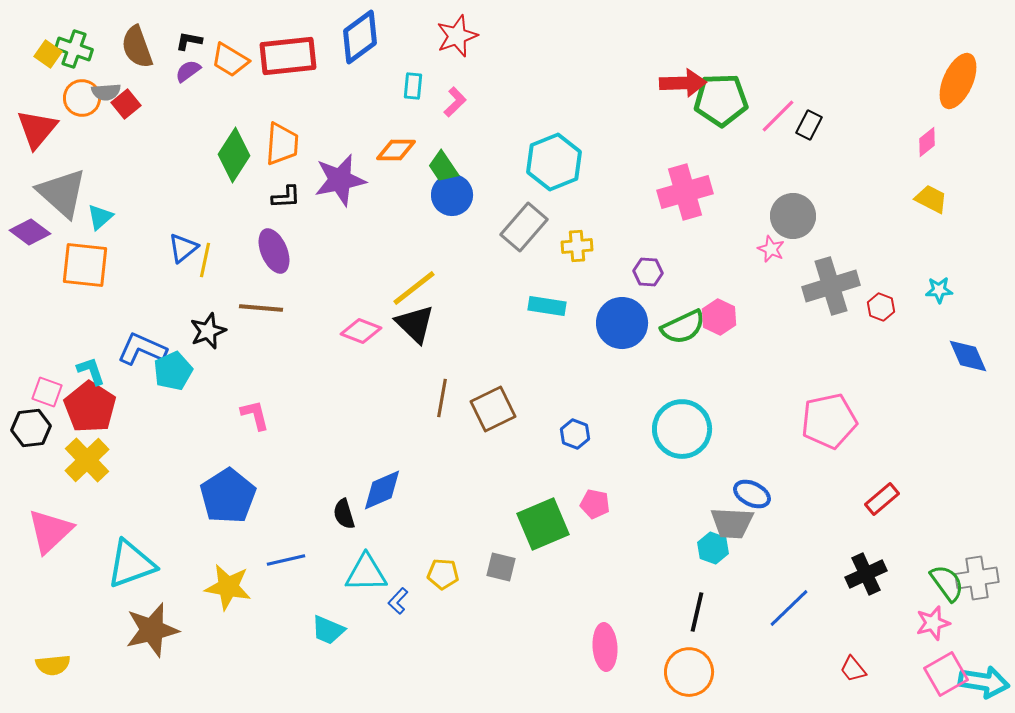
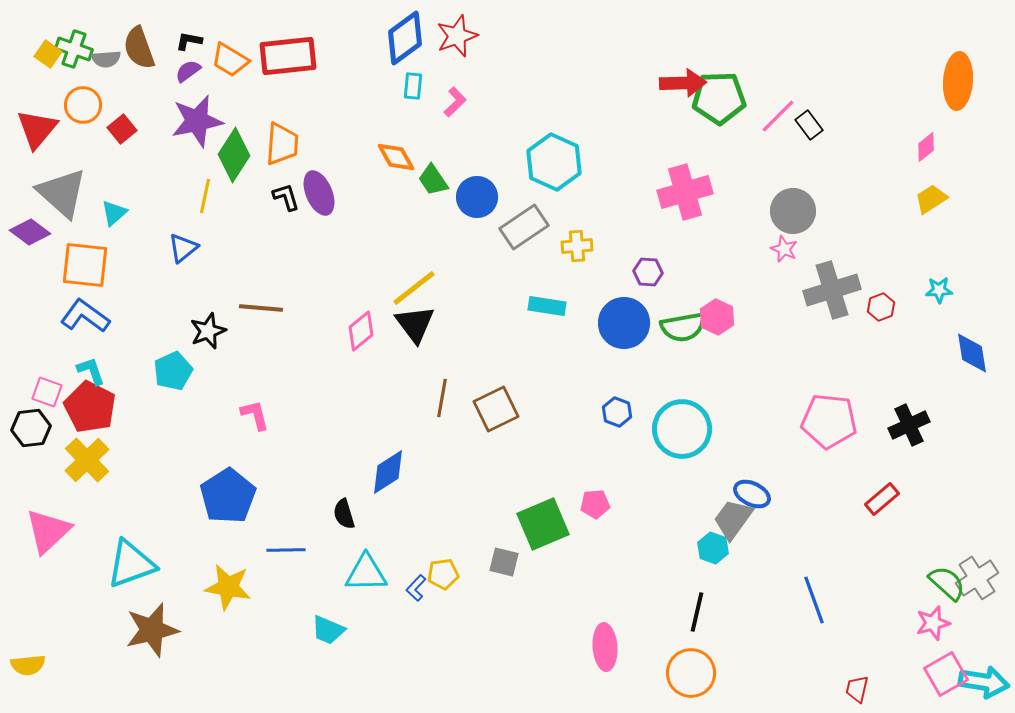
blue diamond at (360, 37): moved 45 px right, 1 px down
brown semicircle at (137, 47): moved 2 px right, 1 px down
orange ellipse at (958, 81): rotated 20 degrees counterclockwise
gray semicircle at (106, 92): moved 33 px up
orange circle at (82, 98): moved 1 px right, 7 px down
green pentagon at (721, 100): moved 2 px left, 2 px up
red square at (126, 104): moved 4 px left, 25 px down
black rectangle at (809, 125): rotated 64 degrees counterclockwise
pink diamond at (927, 142): moved 1 px left, 5 px down
orange diamond at (396, 150): moved 7 px down; rotated 60 degrees clockwise
cyan hexagon at (554, 162): rotated 14 degrees counterclockwise
green trapezoid at (443, 167): moved 10 px left, 13 px down
purple star at (340, 180): moved 143 px left, 59 px up
blue circle at (452, 195): moved 25 px right, 2 px down
black L-shape at (286, 197): rotated 104 degrees counterclockwise
yellow trapezoid at (931, 199): rotated 60 degrees counterclockwise
gray circle at (793, 216): moved 5 px up
cyan triangle at (100, 217): moved 14 px right, 4 px up
gray rectangle at (524, 227): rotated 15 degrees clockwise
pink star at (771, 249): moved 13 px right
purple ellipse at (274, 251): moved 45 px right, 58 px up
yellow line at (205, 260): moved 64 px up
gray cross at (831, 286): moved 1 px right, 4 px down
red hexagon at (881, 307): rotated 20 degrees clockwise
pink hexagon at (719, 317): moved 2 px left
blue circle at (622, 323): moved 2 px right
black triangle at (415, 324): rotated 9 degrees clockwise
green semicircle at (683, 327): rotated 15 degrees clockwise
pink diamond at (361, 331): rotated 60 degrees counterclockwise
blue L-shape at (142, 349): moved 57 px left, 33 px up; rotated 12 degrees clockwise
blue diamond at (968, 356): moved 4 px right, 3 px up; rotated 15 degrees clockwise
red pentagon at (90, 407): rotated 6 degrees counterclockwise
brown square at (493, 409): moved 3 px right
pink pentagon at (829, 421): rotated 18 degrees clockwise
blue hexagon at (575, 434): moved 42 px right, 22 px up
blue diamond at (382, 490): moved 6 px right, 18 px up; rotated 9 degrees counterclockwise
pink pentagon at (595, 504): rotated 16 degrees counterclockwise
gray trapezoid at (732, 523): moved 1 px right, 4 px up; rotated 123 degrees clockwise
pink triangle at (50, 531): moved 2 px left
blue line at (286, 560): moved 10 px up; rotated 12 degrees clockwise
gray square at (501, 567): moved 3 px right, 5 px up
yellow pentagon at (443, 574): rotated 12 degrees counterclockwise
black cross at (866, 574): moved 43 px right, 149 px up
gray cross at (977, 578): rotated 24 degrees counterclockwise
green semicircle at (947, 583): rotated 12 degrees counterclockwise
blue L-shape at (398, 601): moved 18 px right, 13 px up
blue line at (789, 608): moved 25 px right, 8 px up; rotated 66 degrees counterclockwise
yellow semicircle at (53, 665): moved 25 px left
red trapezoid at (853, 669): moved 4 px right, 20 px down; rotated 52 degrees clockwise
orange circle at (689, 672): moved 2 px right, 1 px down
